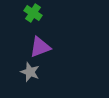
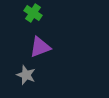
gray star: moved 4 px left, 3 px down
